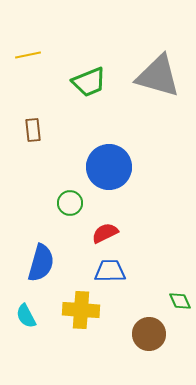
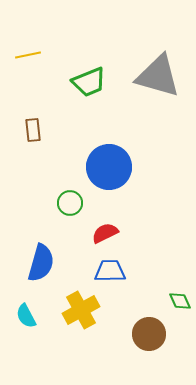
yellow cross: rotated 33 degrees counterclockwise
